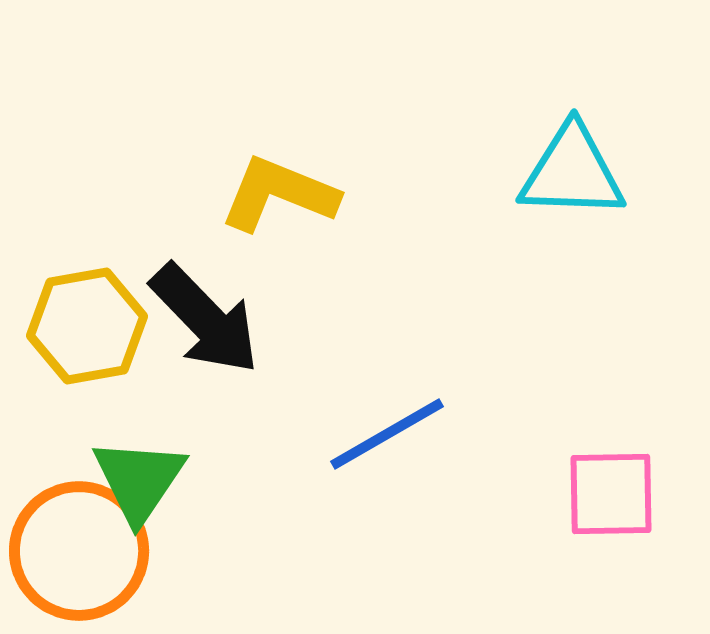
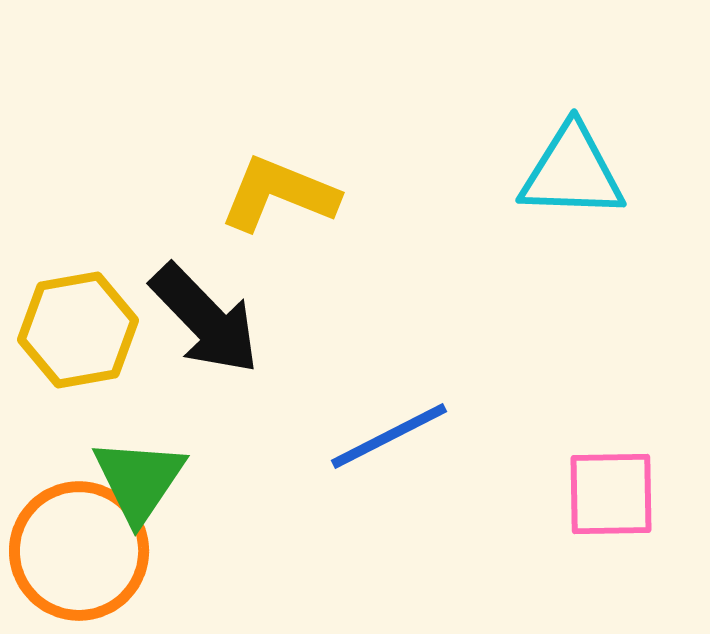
yellow hexagon: moved 9 px left, 4 px down
blue line: moved 2 px right, 2 px down; rotated 3 degrees clockwise
